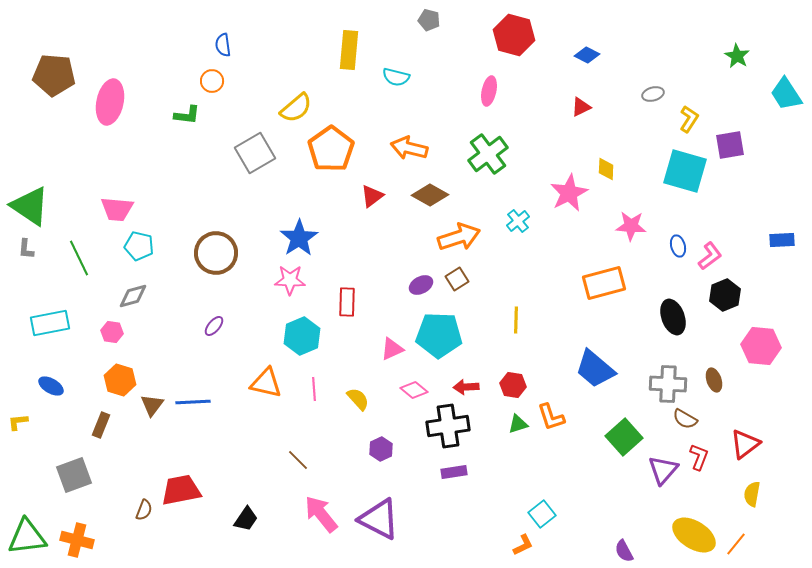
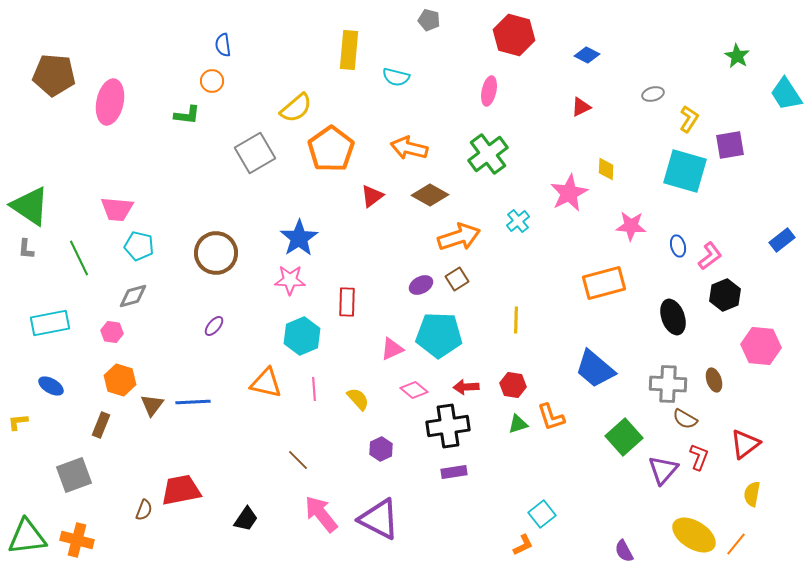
blue rectangle at (782, 240): rotated 35 degrees counterclockwise
